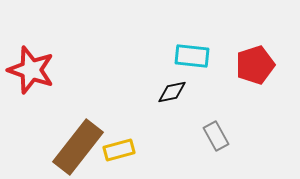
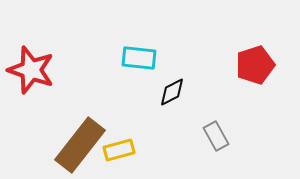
cyan rectangle: moved 53 px left, 2 px down
black diamond: rotated 16 degrees counterclockwise
brown rectangle: moved 2 px right, 2 px up
